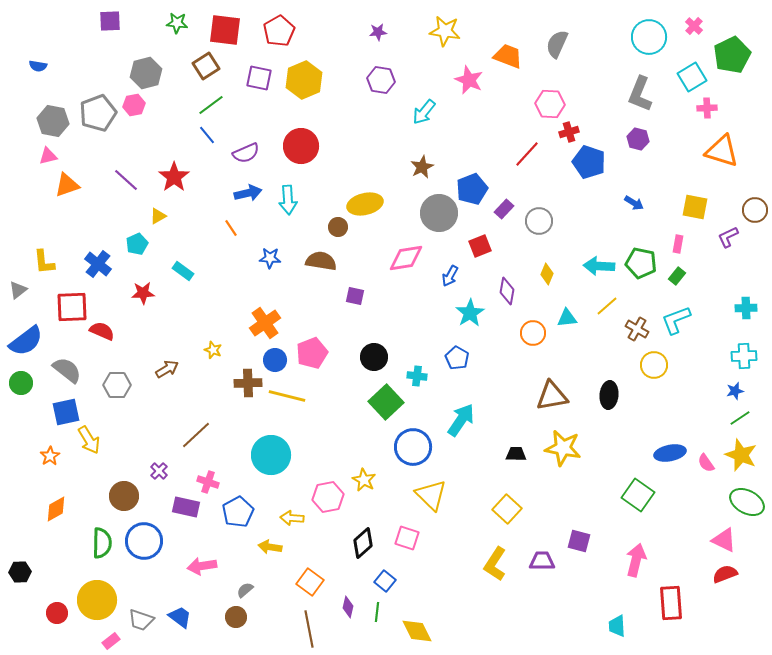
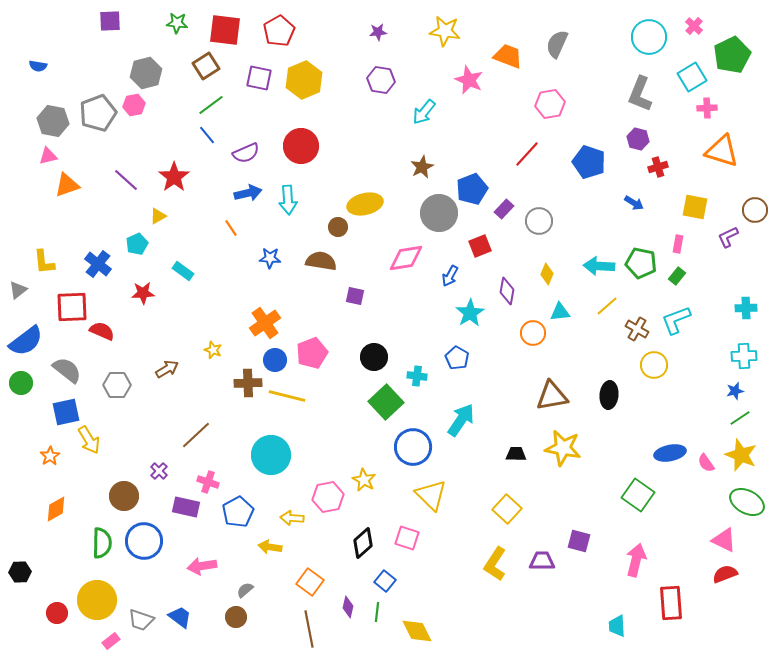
pink hexagon at (550, 104): rotated 12 degrees counterclockwise
red cross at (569, 132): moved 89 px right, 35 px down
cyan triangle at (567, 318): moved 7 px left, 6 px up
